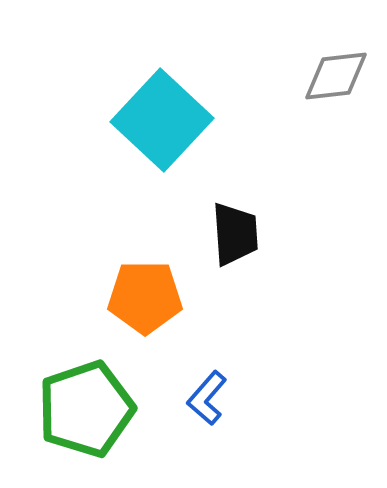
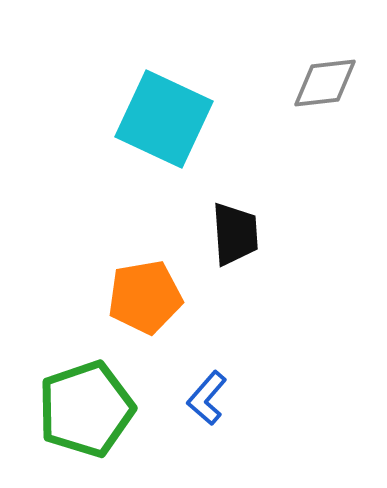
gray diamond: moved 11 px left, 7 px down
cyan square: moved 2 px right, 1 px up; rotated 18 degrees counterclockwise
orange pentagon: rotated 10 degrees counterclockwise
